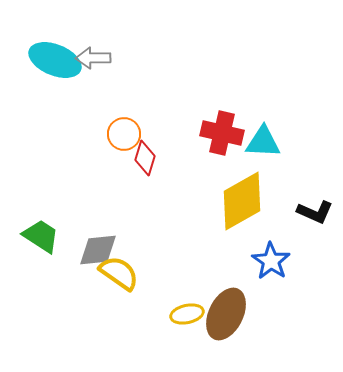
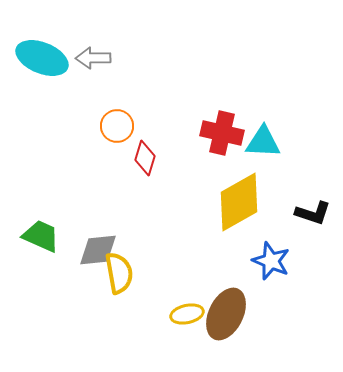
cyan ellipse: moved 13 px left, 2 px up
orange circle: moved 7 px left, 8 px up
yellow diamond: moved 3 px left, 1 px down
black L-shape: moved 2 px left, 1 px down; rotated 6 degrees counterclockwise
green trapezoid: rotated 9 degrees counterclockwise
blue star: rotated 12 degrees counterclockwise
yellow semicircle: rotated 45 degrees clockwise
